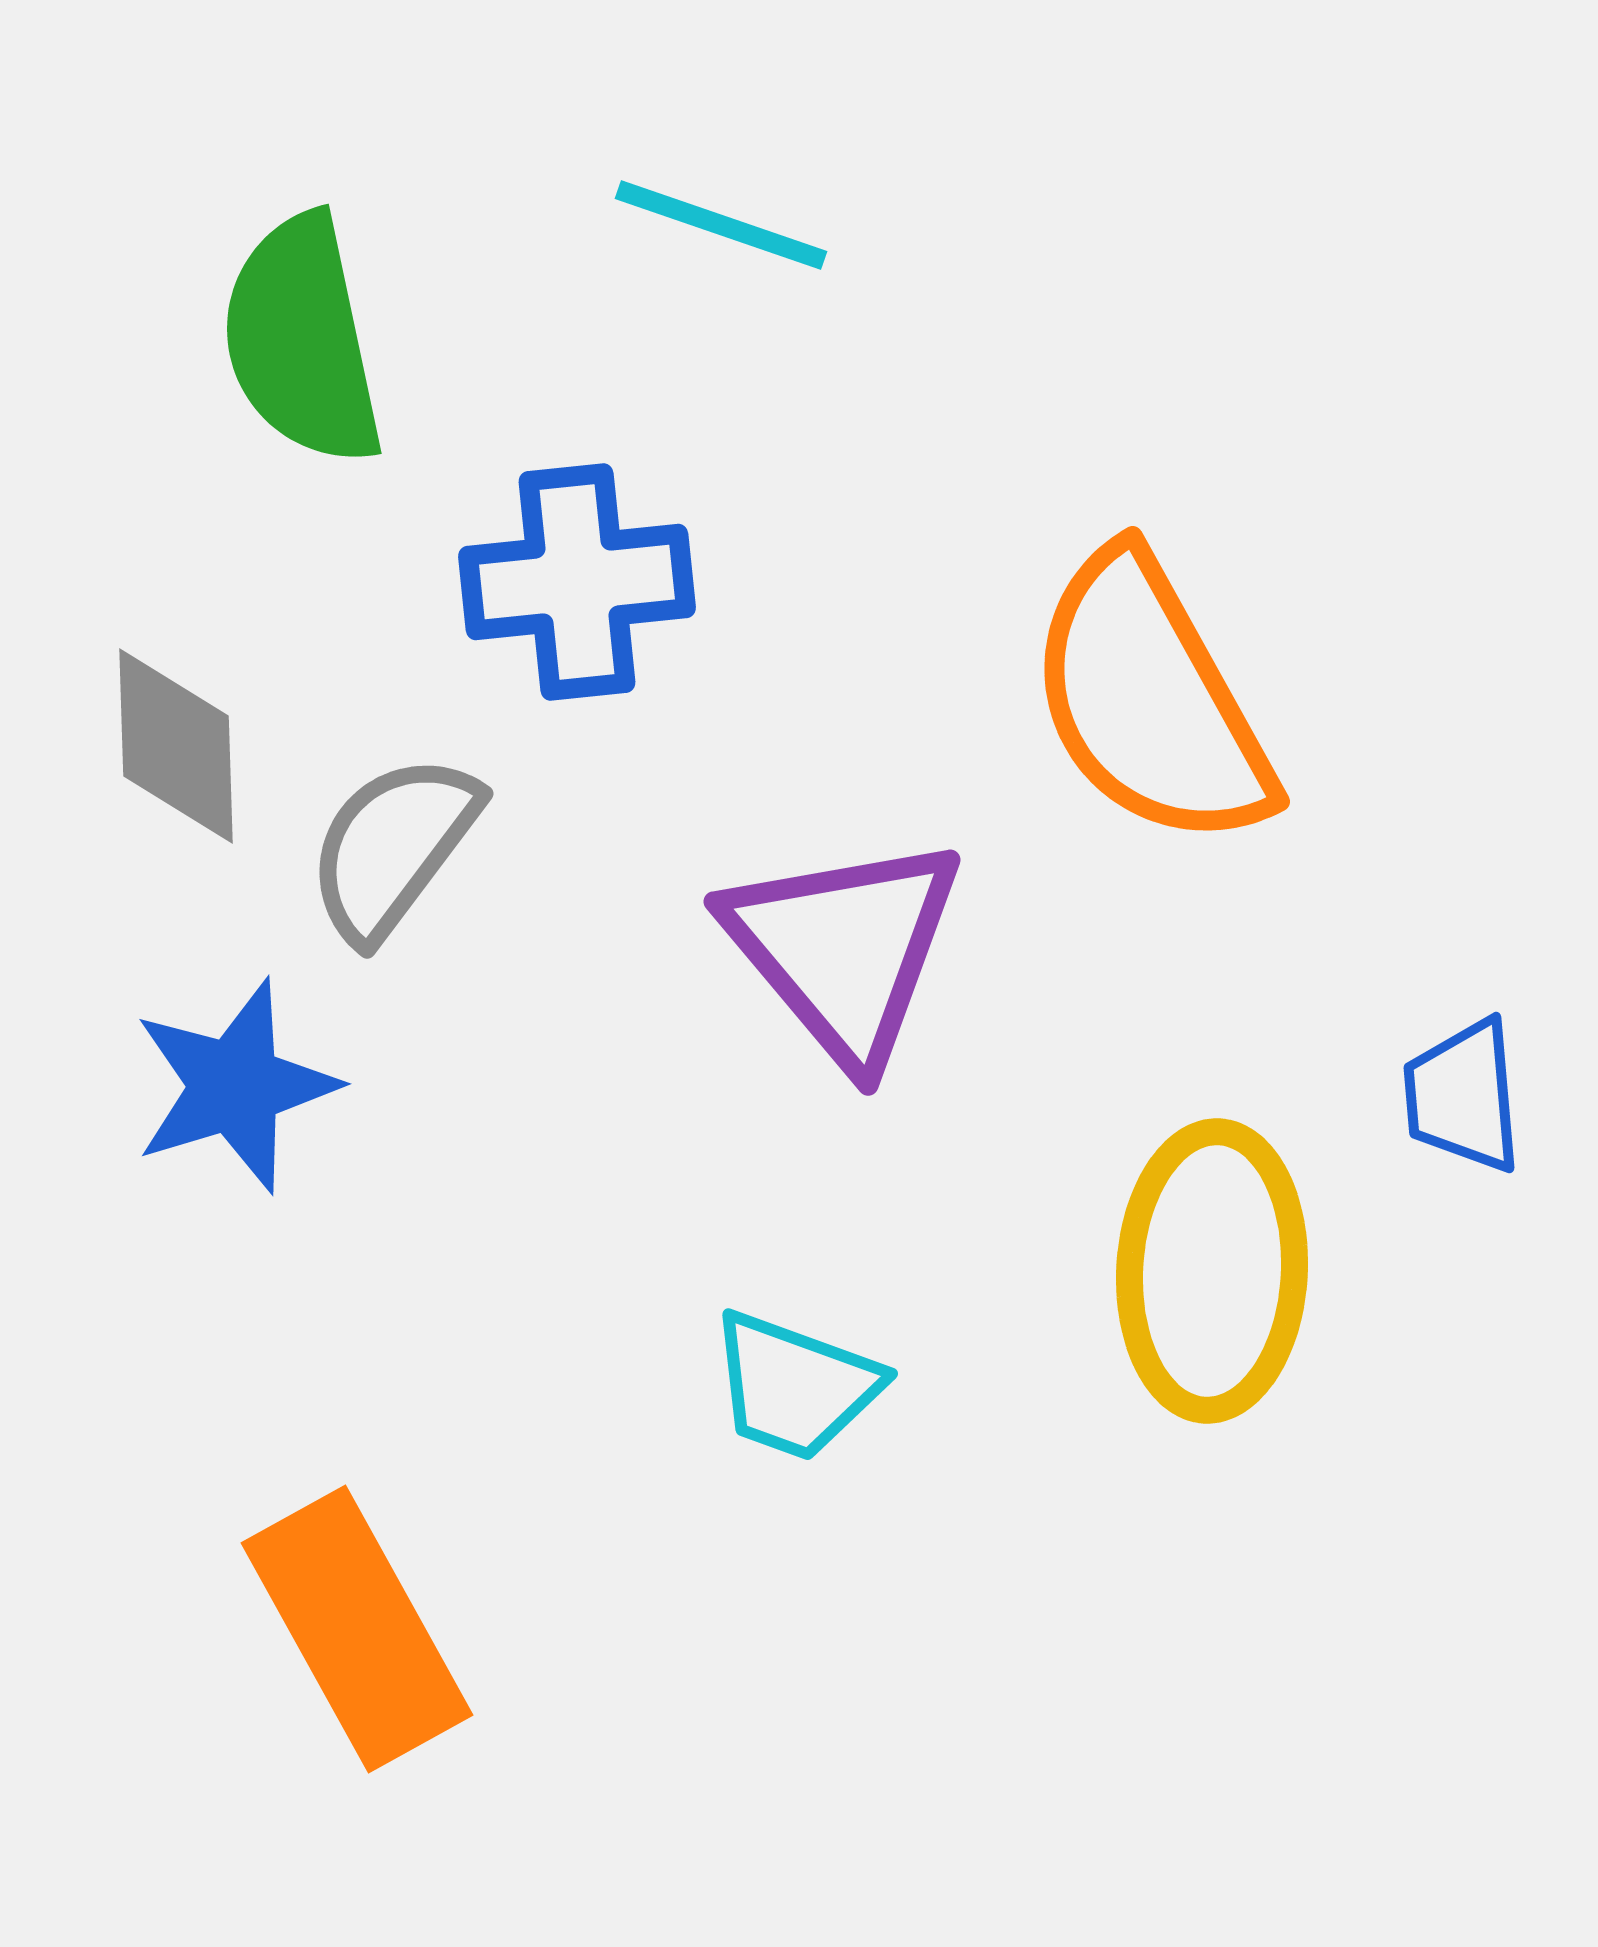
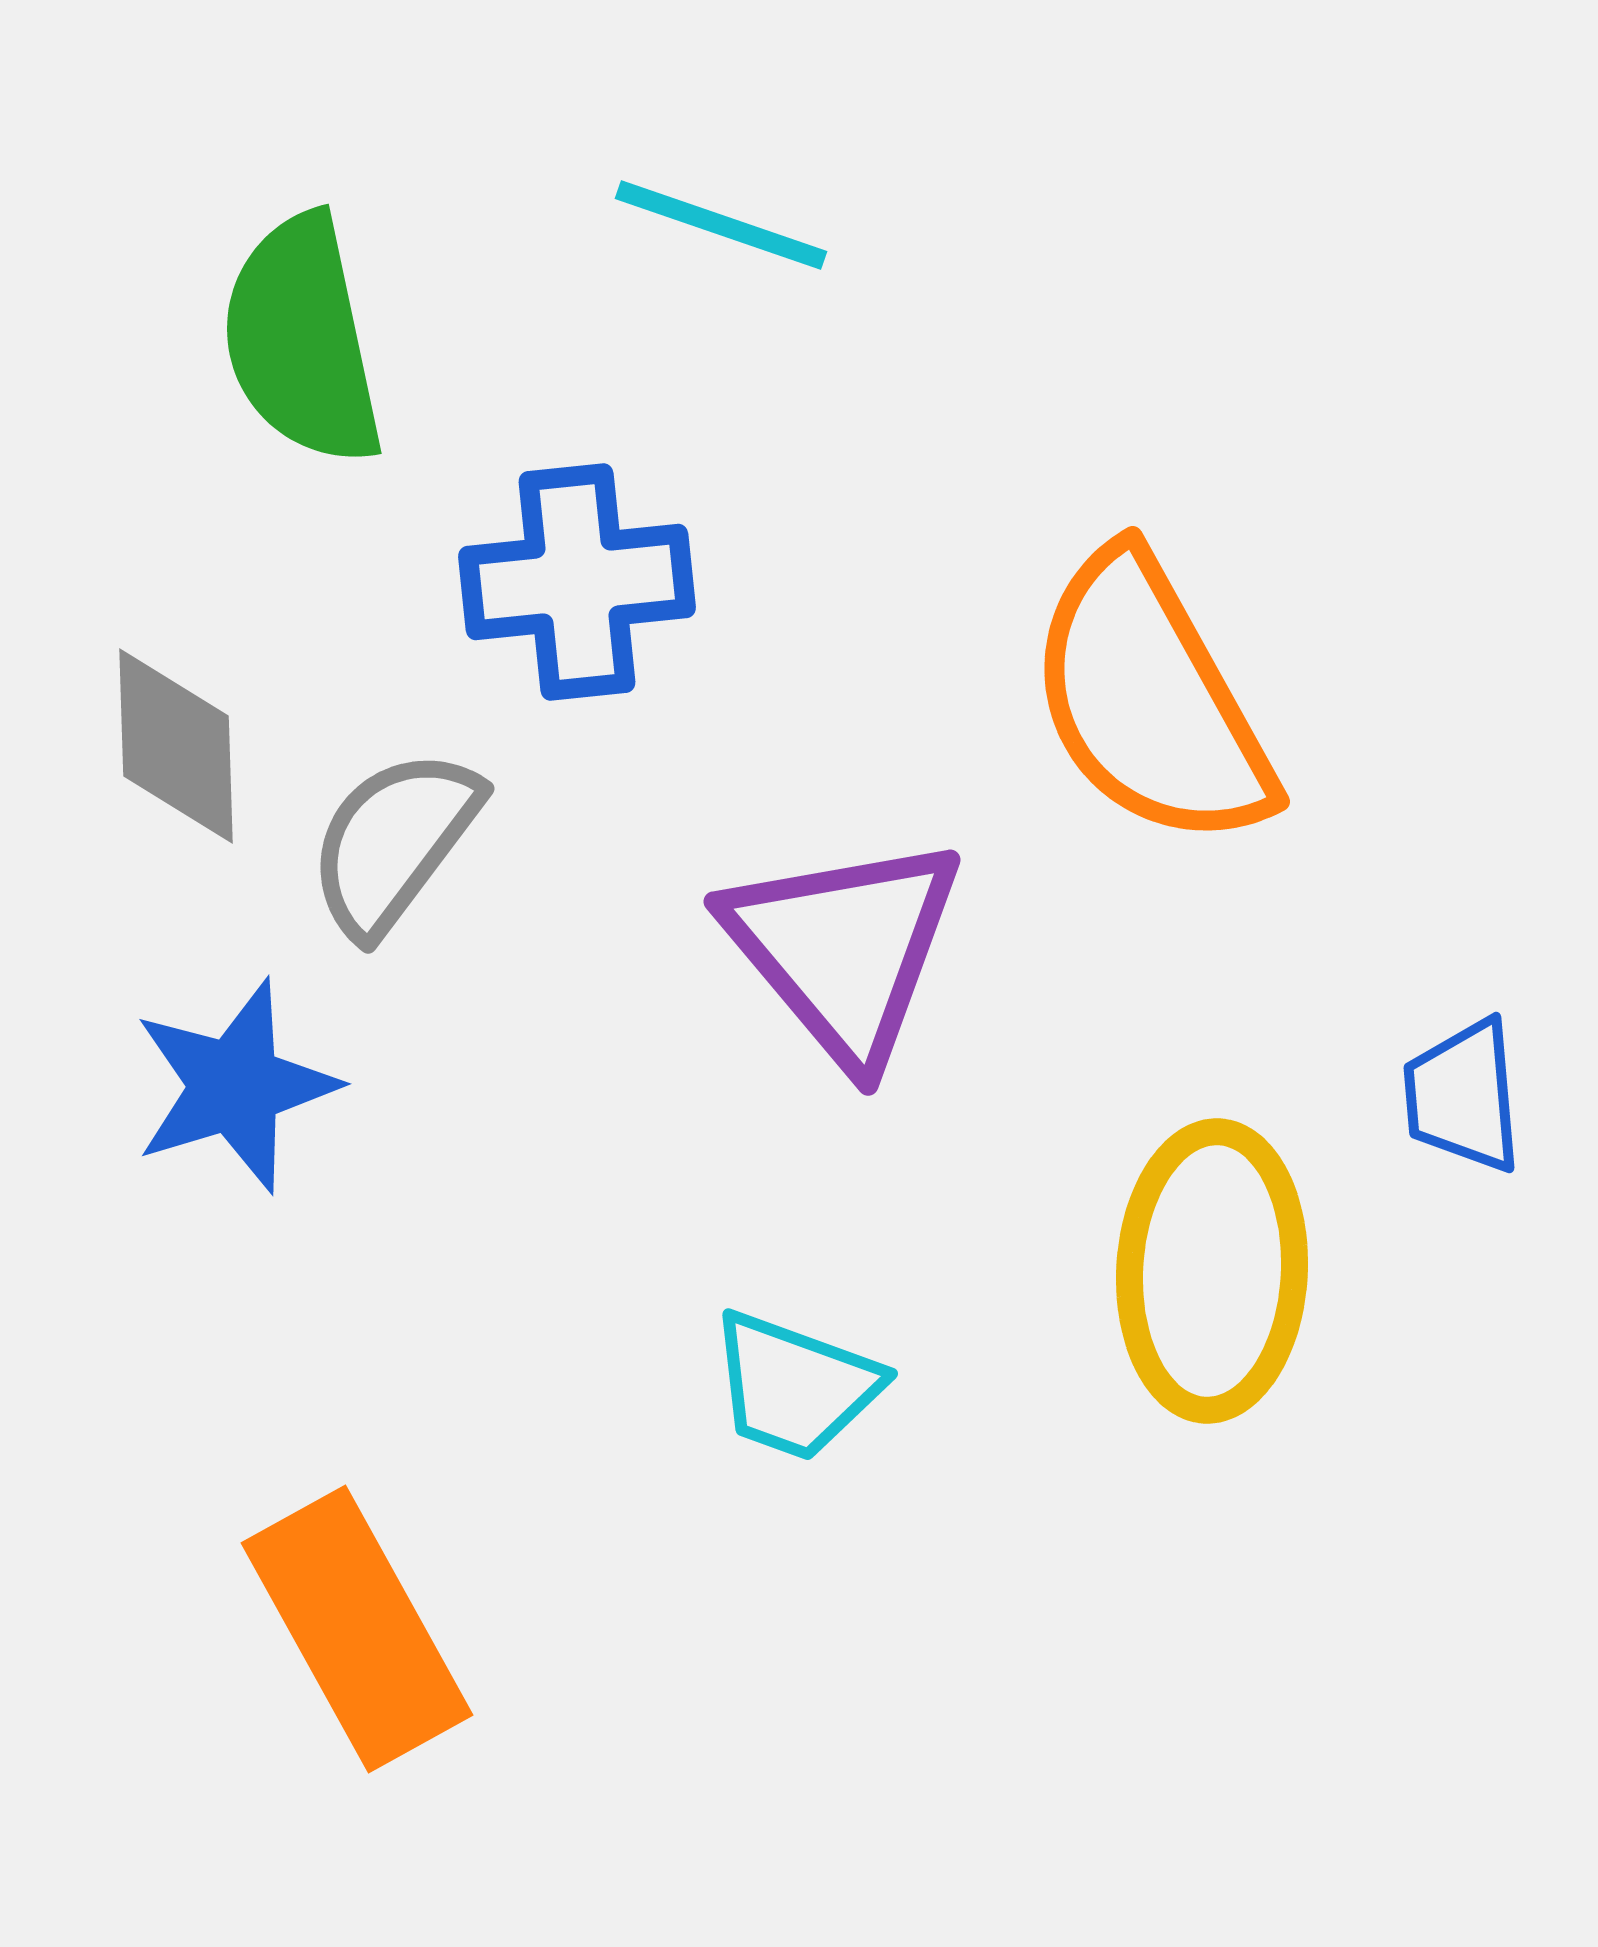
gray semicircle: moved 1 px right, 5 px up
